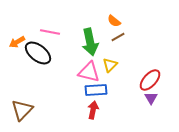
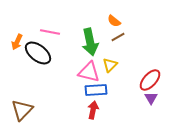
orange arrow: rotated 35 degrees counterclockwise
